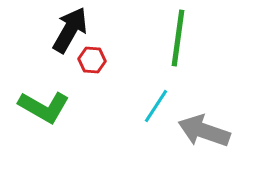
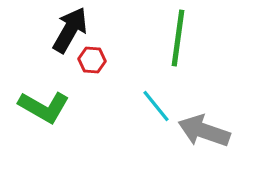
cyan line: rotated 72 degrees counterclockwise
